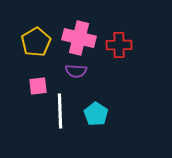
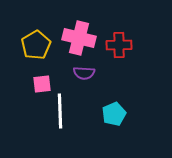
yellow pentagon: moved 3 px down
purple semicircle: moved 8 px right, 2 px down
pink square: moved 4 px right, 2 px up
cyan pentagon: moved 18 px right; rotated 15 degrees clockwise
